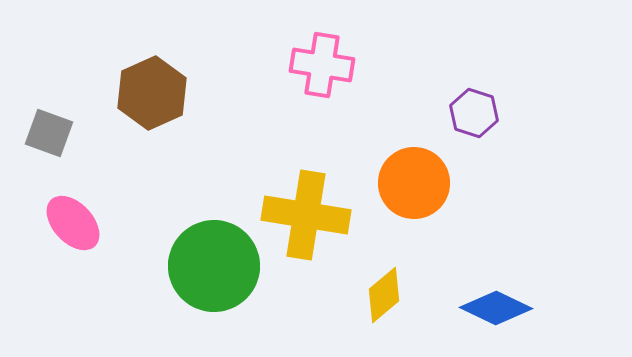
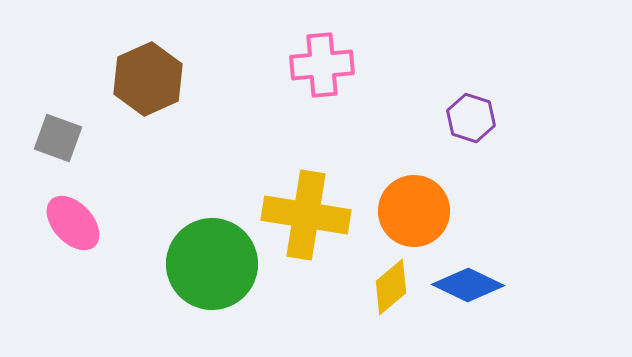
pink cross: rotated 14 degrees counterclockwise
brown hexagon: moved 4 px left, 14 px up
purple hexagon: moved 3 px left, 5 px down
gray square: moved 9 px right, 5 px down
orange circle: moved 28 px down
green circle: moved 2 px left, 2 px up
yellow diamond: moved 7 px right, 8 px up
blue diamond: moved 28 px left, 23 px up
